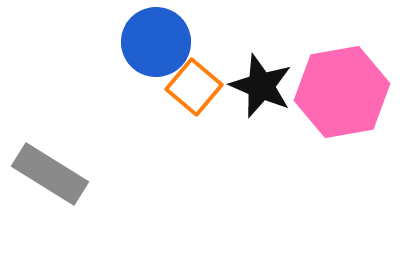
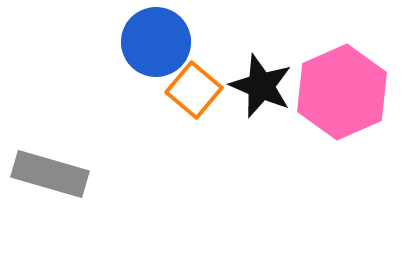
orange square: moved 3 px down
pink hexagon: rotated 14 degrees counterclockwise
gray rectangle: rotated 16 degrees counterclockwise
